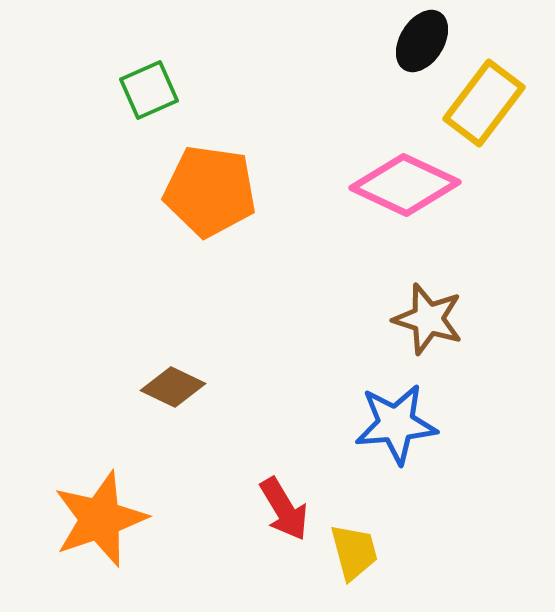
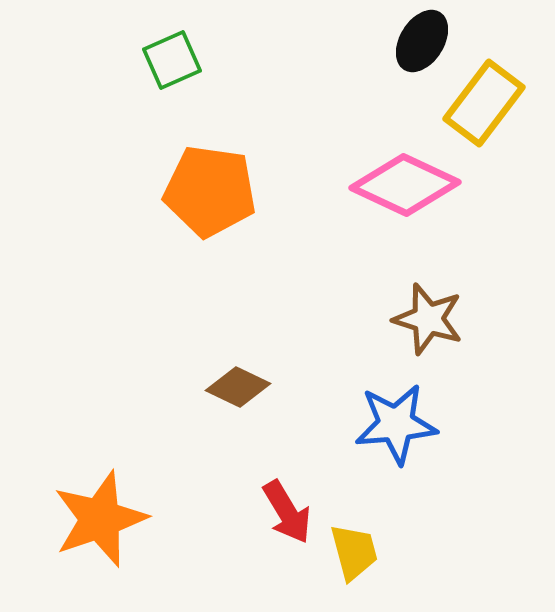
green square: moved 23 px right, 30 px up
brown diamond: moved 65 px right
red arrow: moved 3 px right, 3 px down
